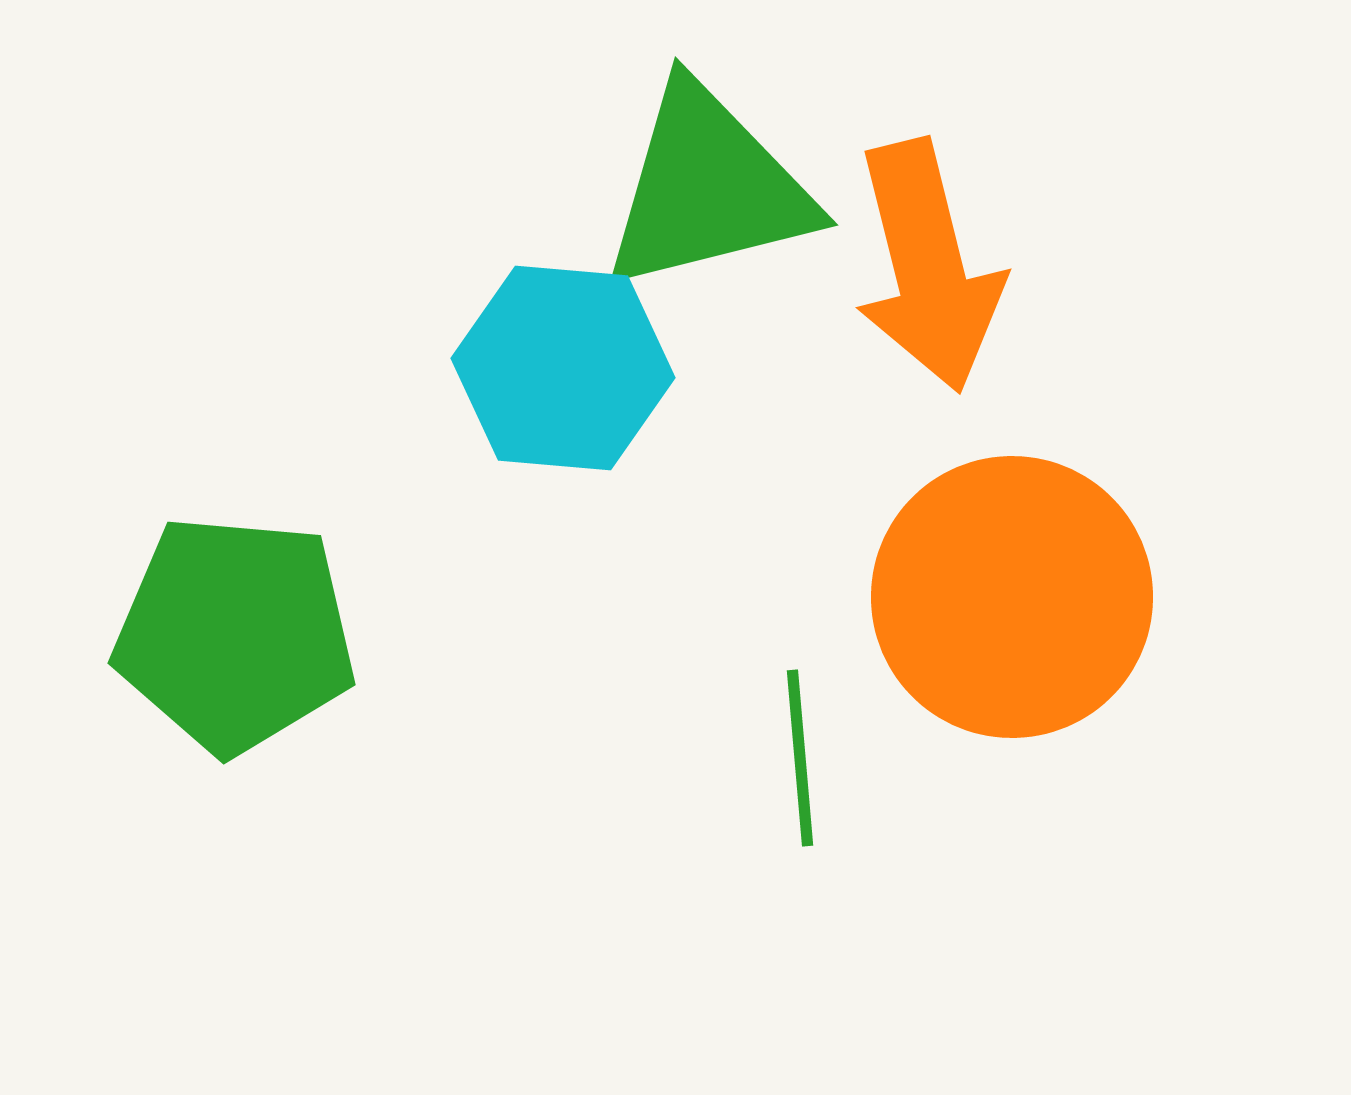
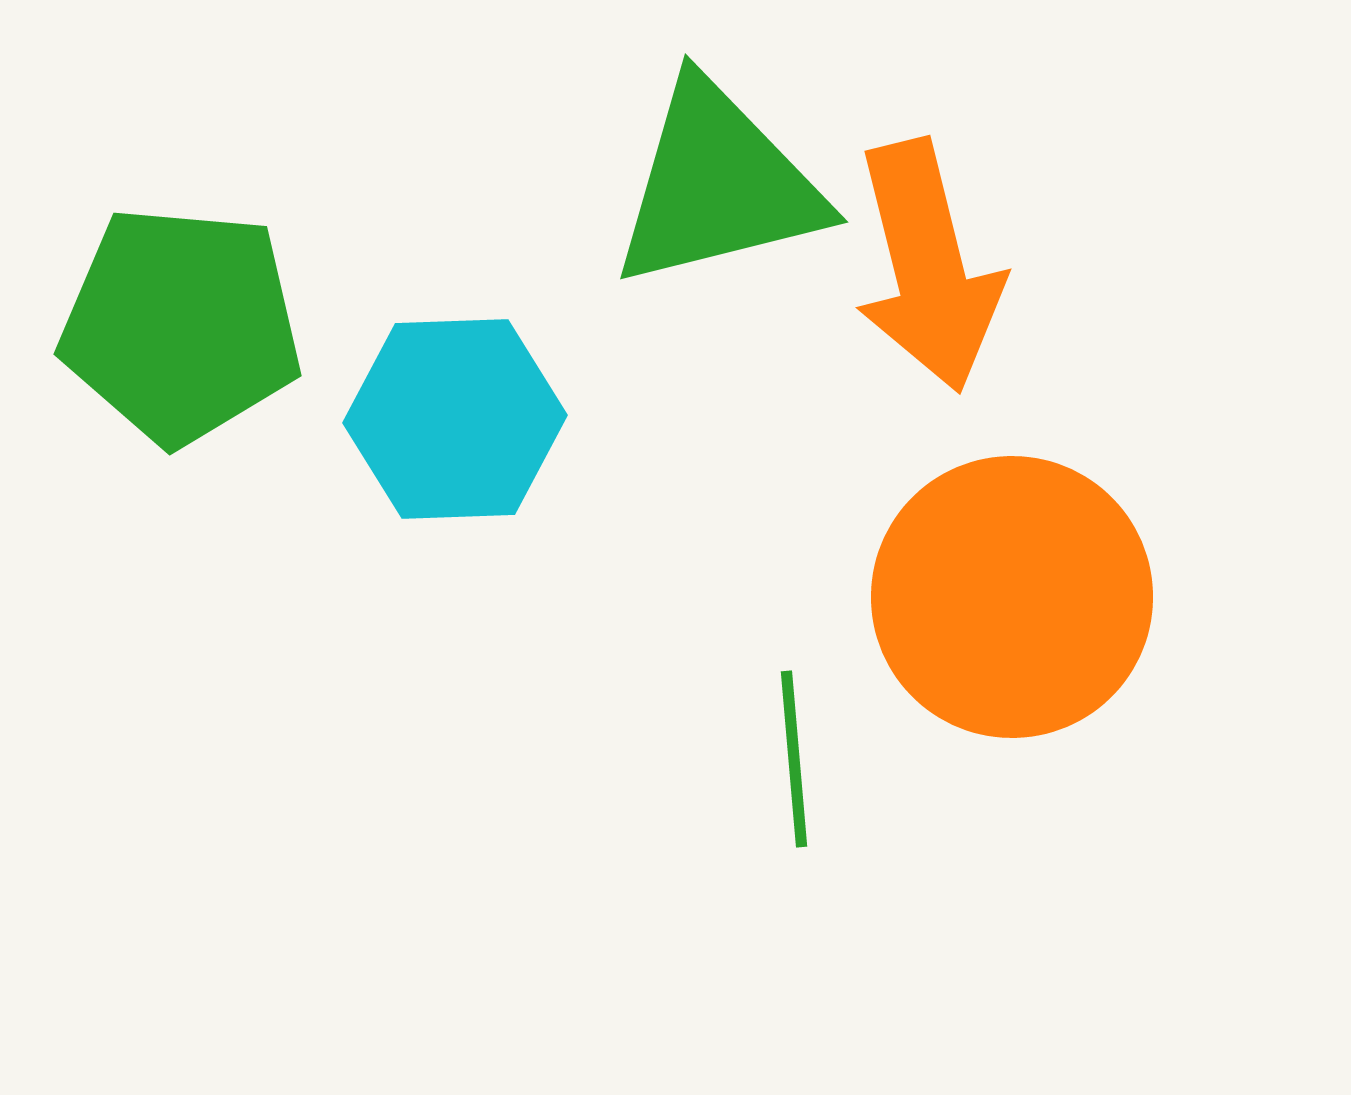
green triangle: moved 10 px right, 3 px up
cyan hexagon: moved 108 px left, 51 px down; rotated 7 degrees counterclockwise
green pentagon: moved 54 px left, 309 px up
green line: moved 6 px left, 1 px down
